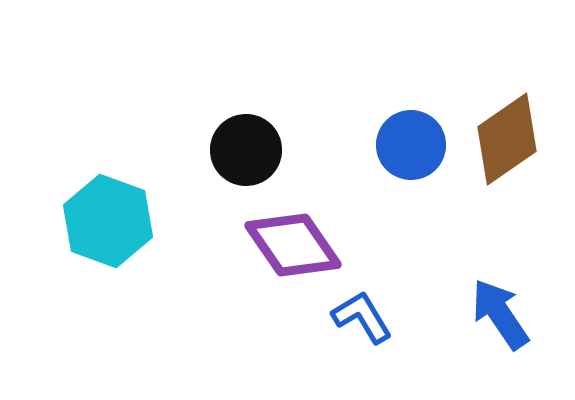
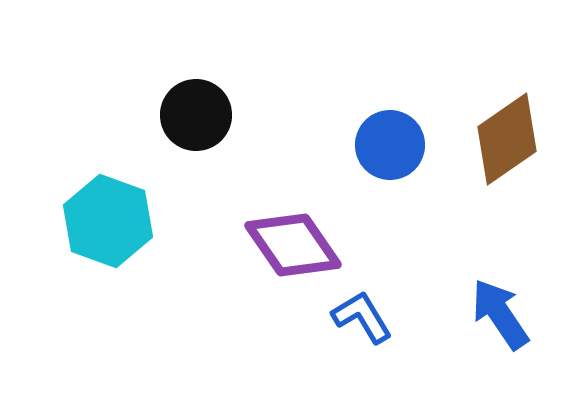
blue circle: moved 21 px left
black circle: moved 50 px left, 35 px up
